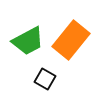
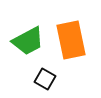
orange rectangle: rotated 51 degrees counterclockwise
